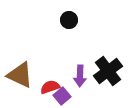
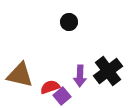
black circle: moved 2 px down
brown triangle: rotated 12 degrees counterclockwise
